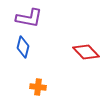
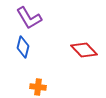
purple L-shape: rotated 48 degrees clockwise
red diamond: moved 2 px left, 2 px up
